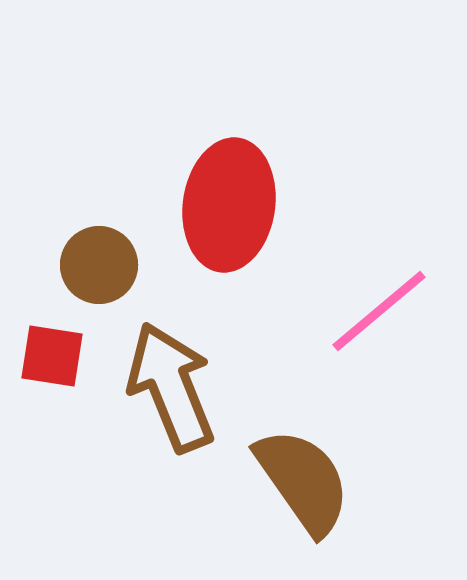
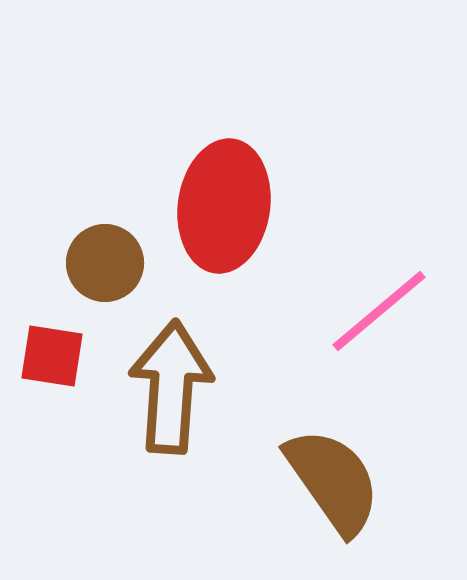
red ellipse: moved 5 px left, 1 px down
brown circle: moved 6 px right, 2 px up
brown arrow: rotated 26 degrees clockwise
brown semicircle: moved 30 px right
